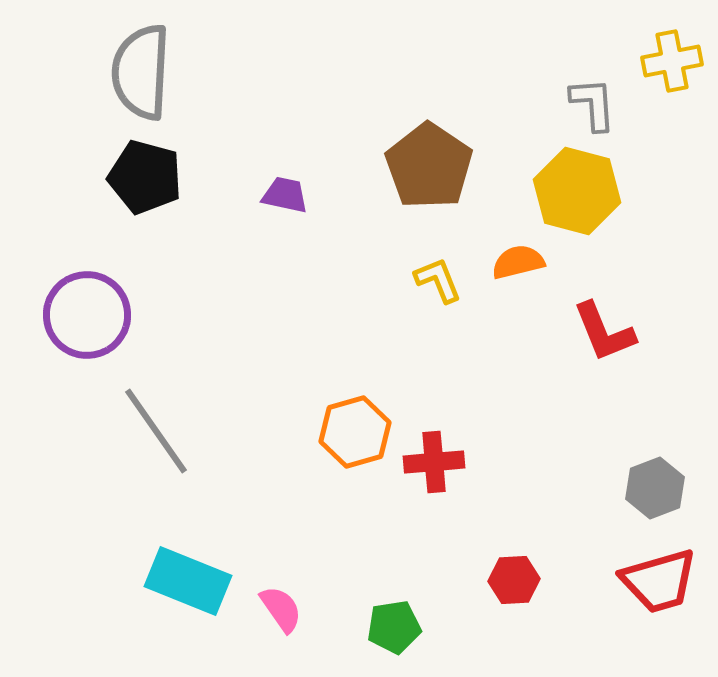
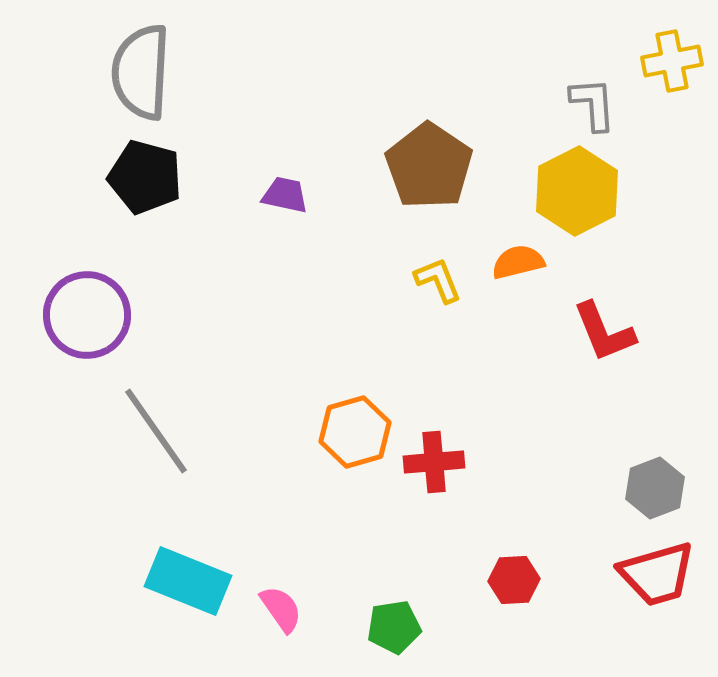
yellow hexagon: rotated 18 degrees clockwise
red trapezoid: moved 2 px left, 7 px up
